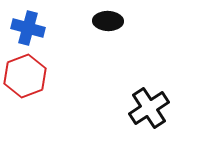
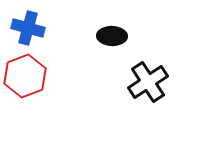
black ellipse: moved 4 px right, 15 px down
black cross: moved 1 px left, 26 px up
